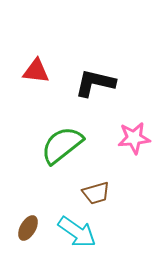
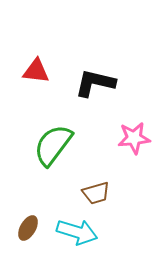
green semicircle: moved 9 px left; rotated 15 degrees counterclockwise
cyan arrow: rotated 18 degrees counterclockwise
